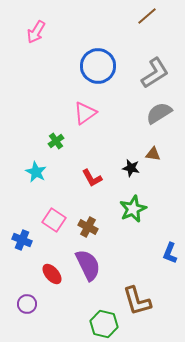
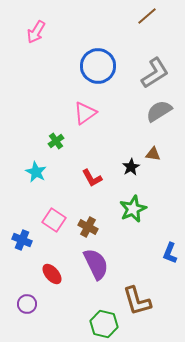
gray semicircle: moved 2 px up
black star: moved 1 px up; rotated 30 degrees clockwise
purple semicircle: moved 8 px right, 1 px up
